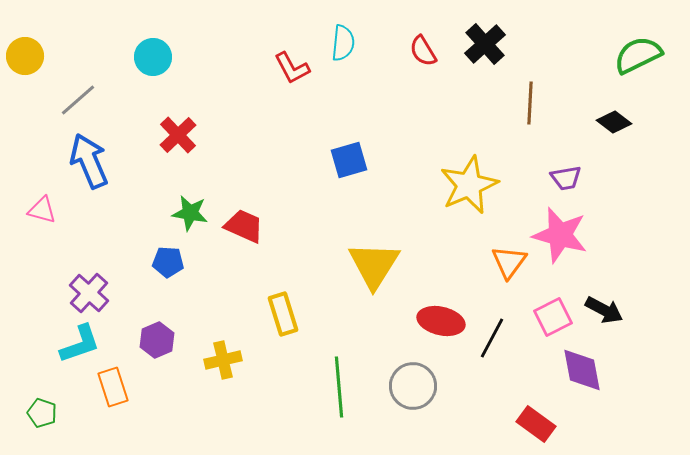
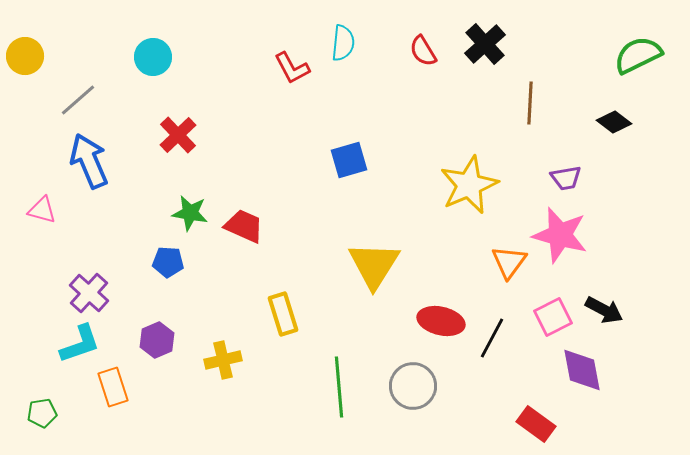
green pentagon: rotated 28 degrees counterclockwise
